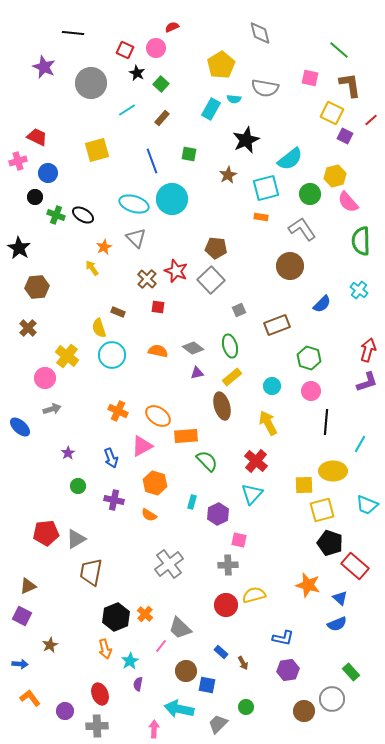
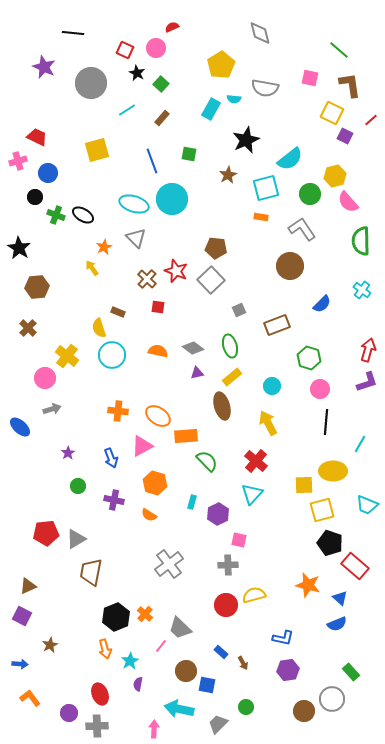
cyan cross at (359, 290): moved 3 px right
pink circle at (311, 391): moved 9 px right, 2 px up
orange cross at (118, 411): rotated 18 degrees counterclockwise
purple circle at (65, 711): moved 4 px right, 2 px down
